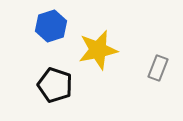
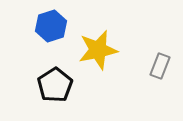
gray rectangle: moved 2 px right, 2 px up
black pentagon: rotated 20 degrees clockwise
